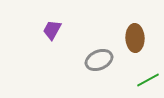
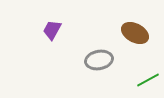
brown ellipse: moved 5 px up; rotated 60 degrees counterclockwise
gray ellipse: rotated 12 degrees clockwise
